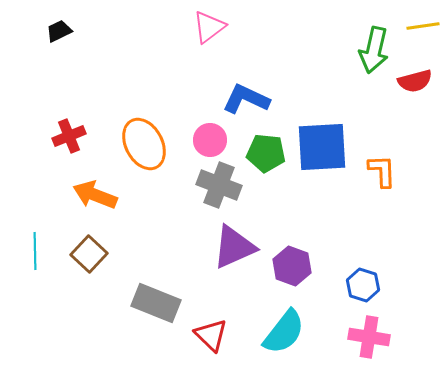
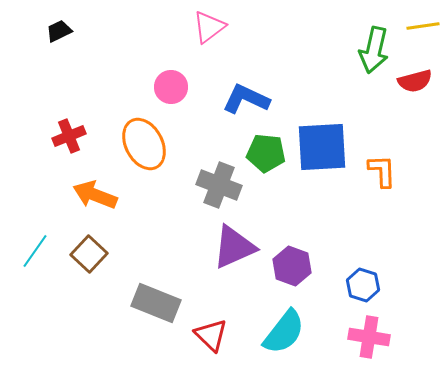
pink circle: moved 39 px left, 53 px up
cyan line: rotated 36 degrees clockwise
